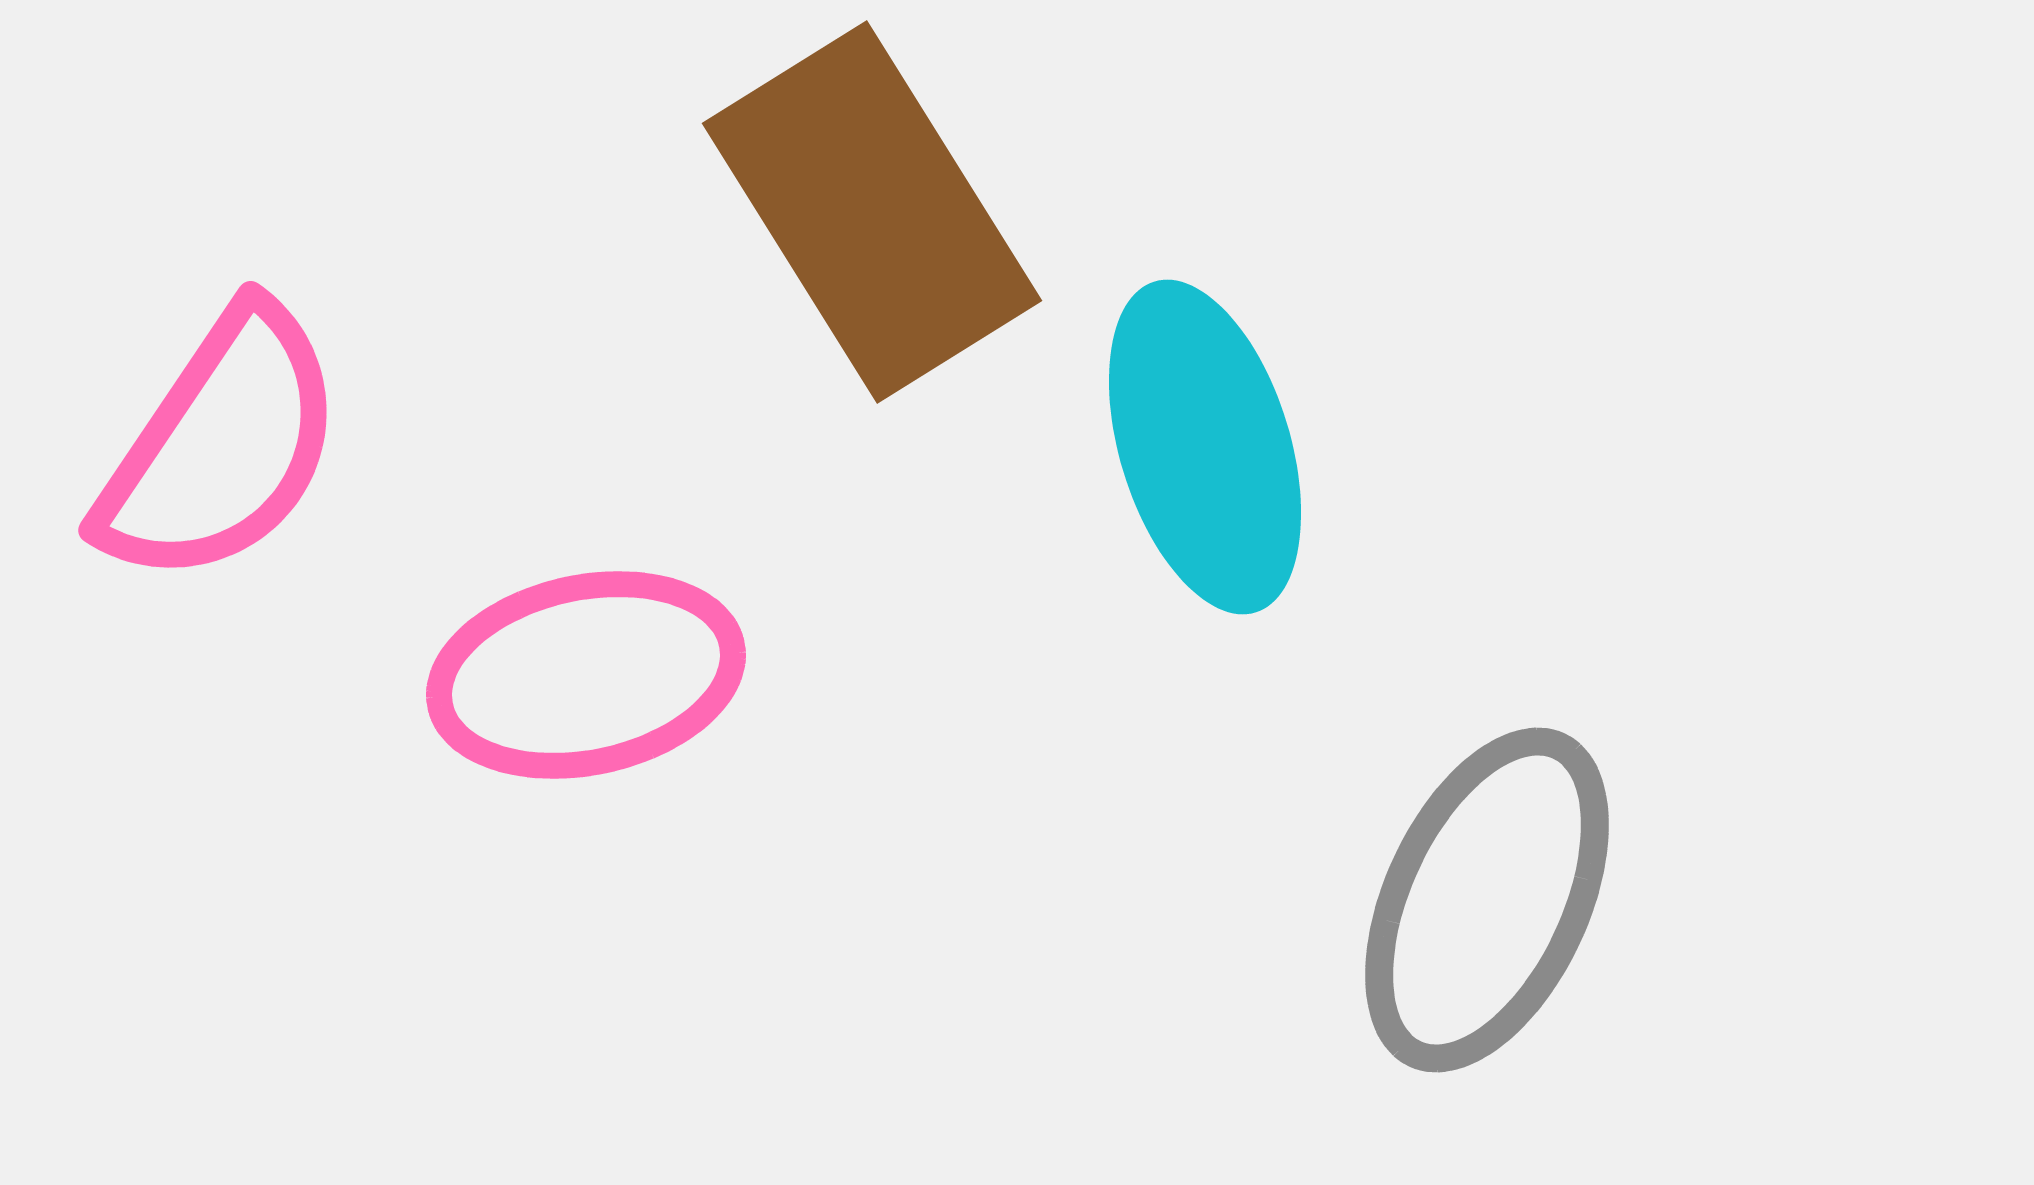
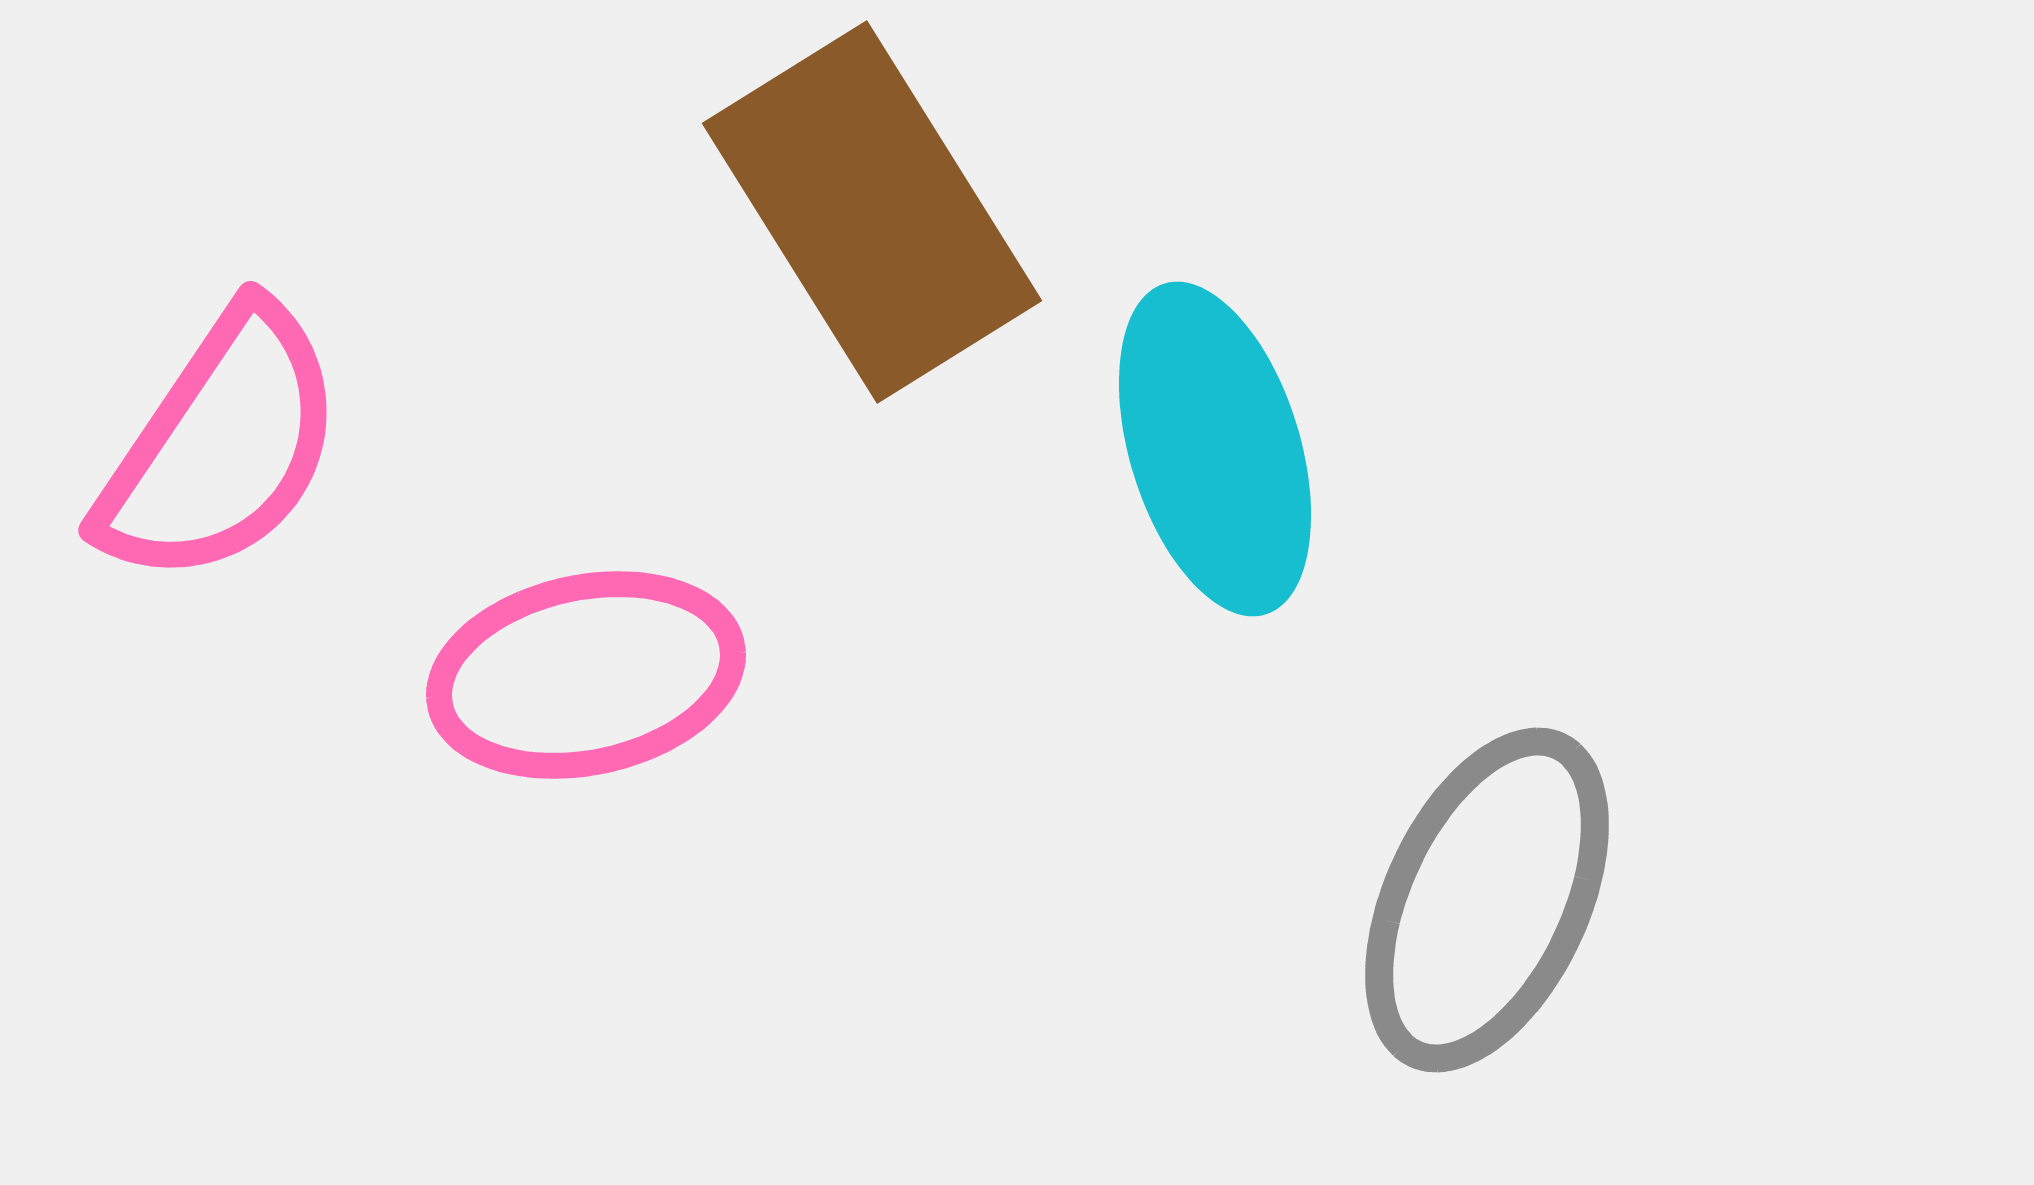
cyan ellipse: moved 10 px right, 2 px down
